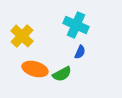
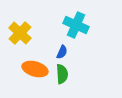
yellow cross: moved 2 px left, 3 px up
blue semicircle: moved 18 px left
green semicircle: rotated 66 degrees counterclockwise
